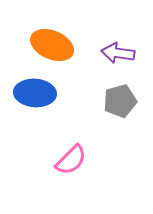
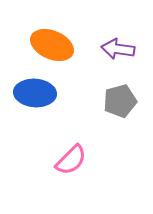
purple arrow: moved 4 px up
